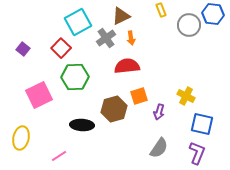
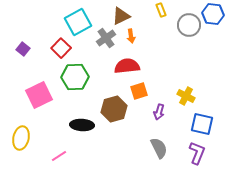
orange arrow: moved 2 px up
orange square: moved 5 px up
gray semicircle: rotated 60 degrees counterclockwise
